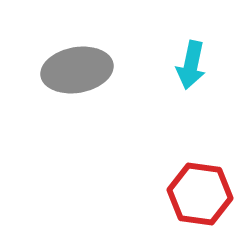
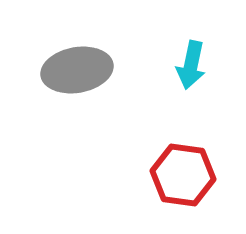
red hexagon: moved 17 px left, 19 px up
